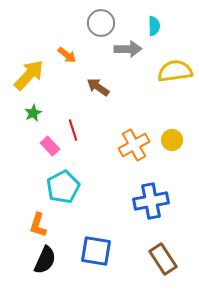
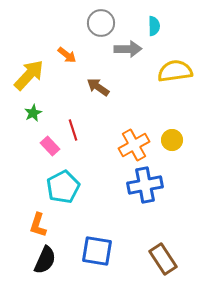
blue cross: moved 6 px left, 16 px up
blue square: moved 1 px right
